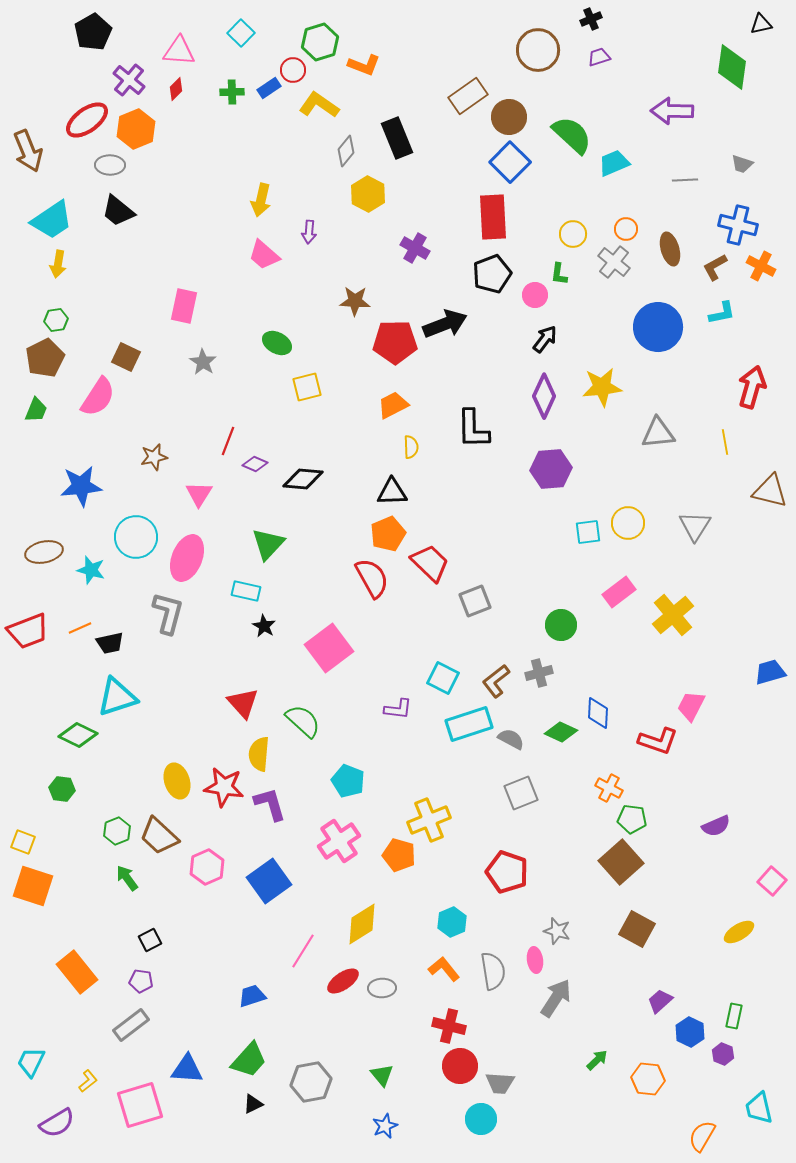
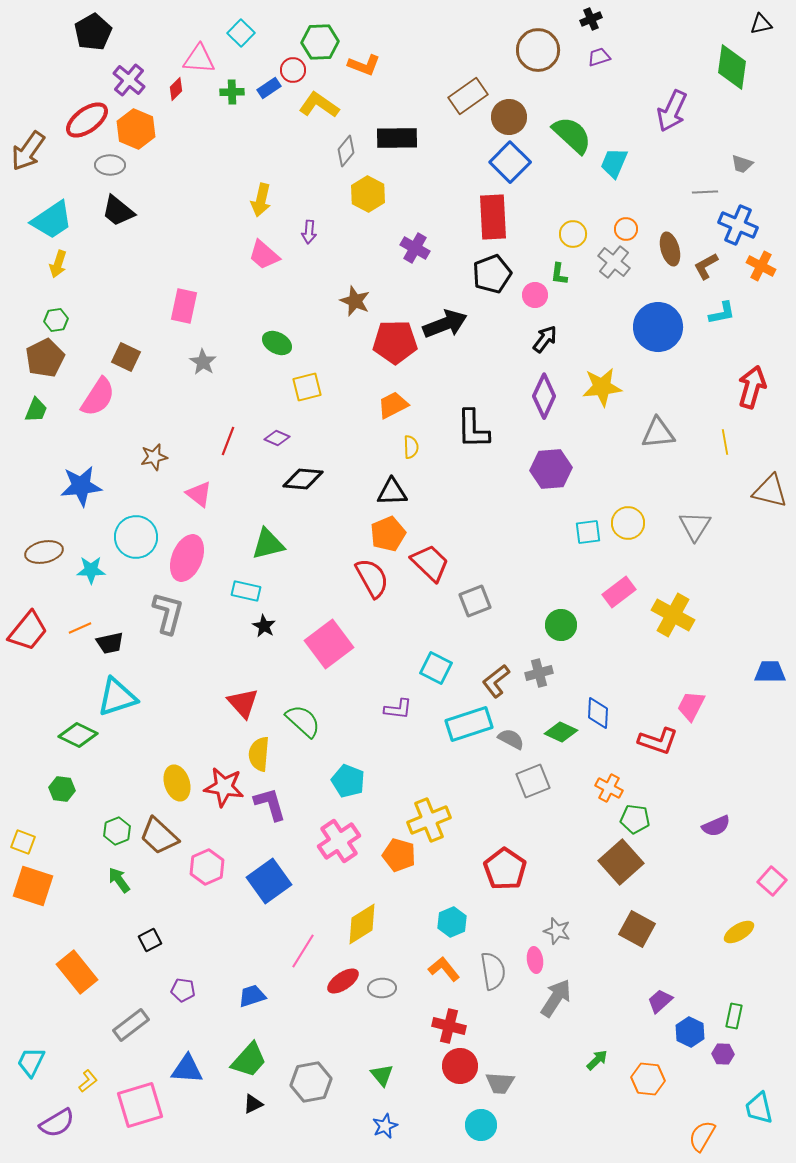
green hexagon at (320, 42): rotated 15 degrees clockwise
pink triangle at (179, 51): moved 20 px right, 8 px down
purple arrow at (672, 111): rotated 66 degrees counterclockwise
orange hexagon at (136, 129): rotated 15 degrees counterclockwise
black rectangle at (397, 138): rotated 69 degrees counterclockwise
brown arrow at (28, 151): rotated 57 degrees clockwise
cyan trapezoid at (614, 163): rotated 44 degrees counterclockwise
gray line at (685, 180): moved 20 px right, 12 px down
blue cross at (738, 225): rotated 9 degrees clockwise
yellow arrow at (58, 264): rotated 8 degrees clockwise
brown L-shape at (715, 267): moved 9 px left, 1 px up
brown star at (355, 301): rotated 20 degrees clockwise
purple diamond at (255, 464): moved 22 px right, 26 px up
pink triangle at (199, 494): rotated 24 degrees counterclockwise
green triangle at (268, 544): rotated 33 degrees clockwise
cyan star at (91, 570): rotated 16 degrees counterclockwise
yellow cross at (673, 615): rotated 21 degrees counterclockwise
red trapezoid at (28, 631): rotated 30 degrees counterclockwise
pink square at (329, 648): moved 4 px up
blue trapezoid at (770, 672): rotated 16 degrees clockwise
cyan square at (443, 678): moved 7 px left, 10 px up
yellow ellipse at (177, 781): moved 2 px down
gray square at (521, 793): moved 12 px right, 12 px up
green pentagon at (632, 819): moved 3 px right
red pentagon at (507, 872): moved 2 px left, 3 px up; rotated 15 degrees clockwise
green arrow at (127, 878): moved 8 px left, 2 px down
purple pentagon at (141, 981): moved 42 px right, 9 px down
purple hexagon at (723, 1054): rotated 20 degrees counterclockwise
cyan circle at (481, 1119): moved 6 px down
